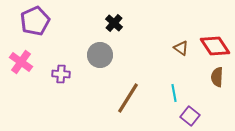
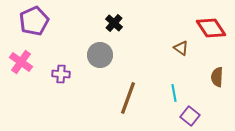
purple pentagon: moved 1 px left
red diamond: moved 4 px left, 18 px up
brown line: rotated 12 degrees counterclockwise
